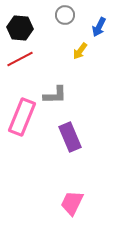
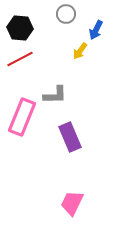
gray circle: moved 1 px right, 1 px up
blue arrow: moved 3 px left, 3 px down
